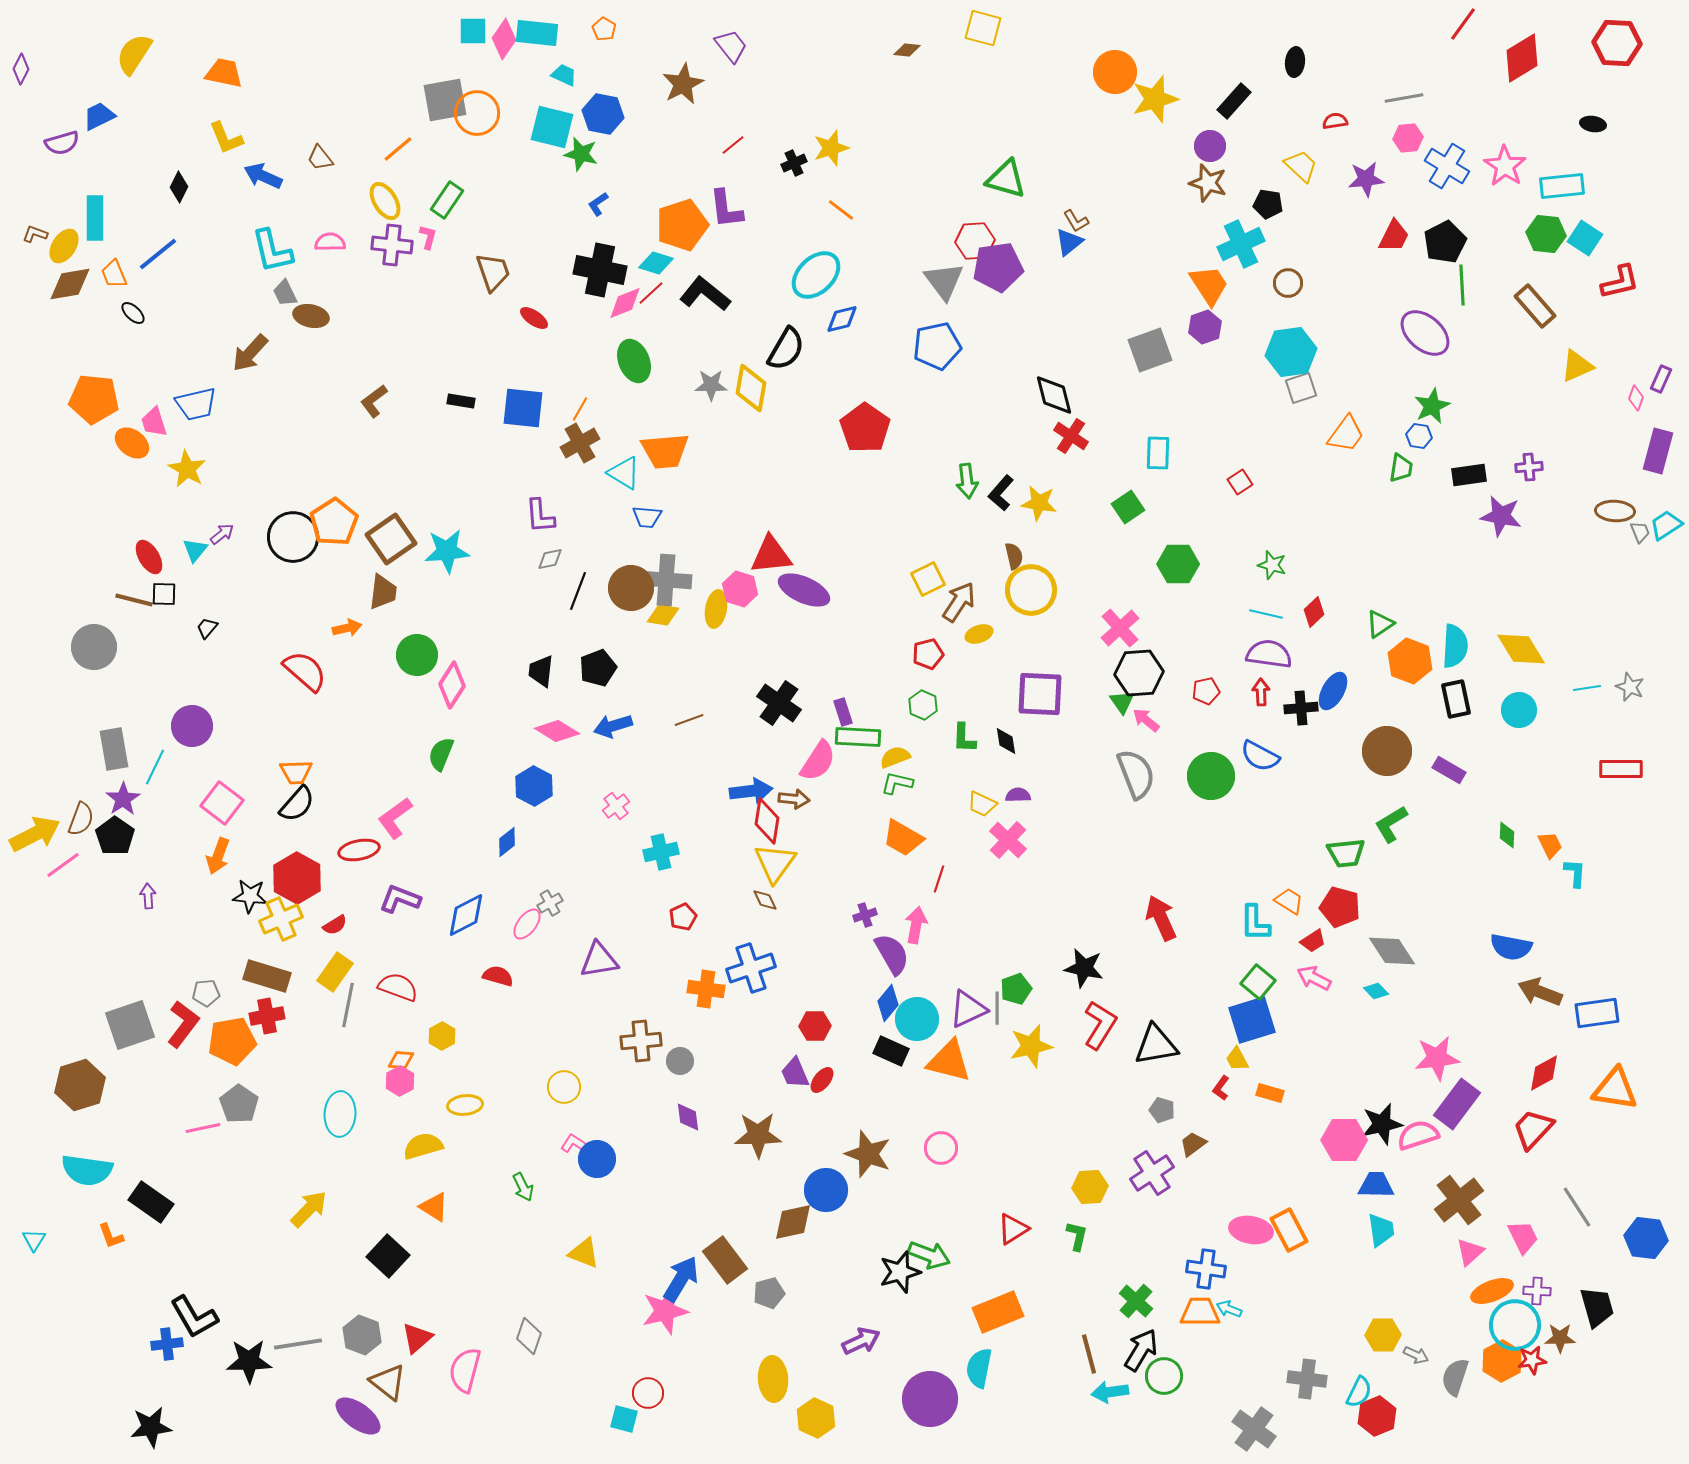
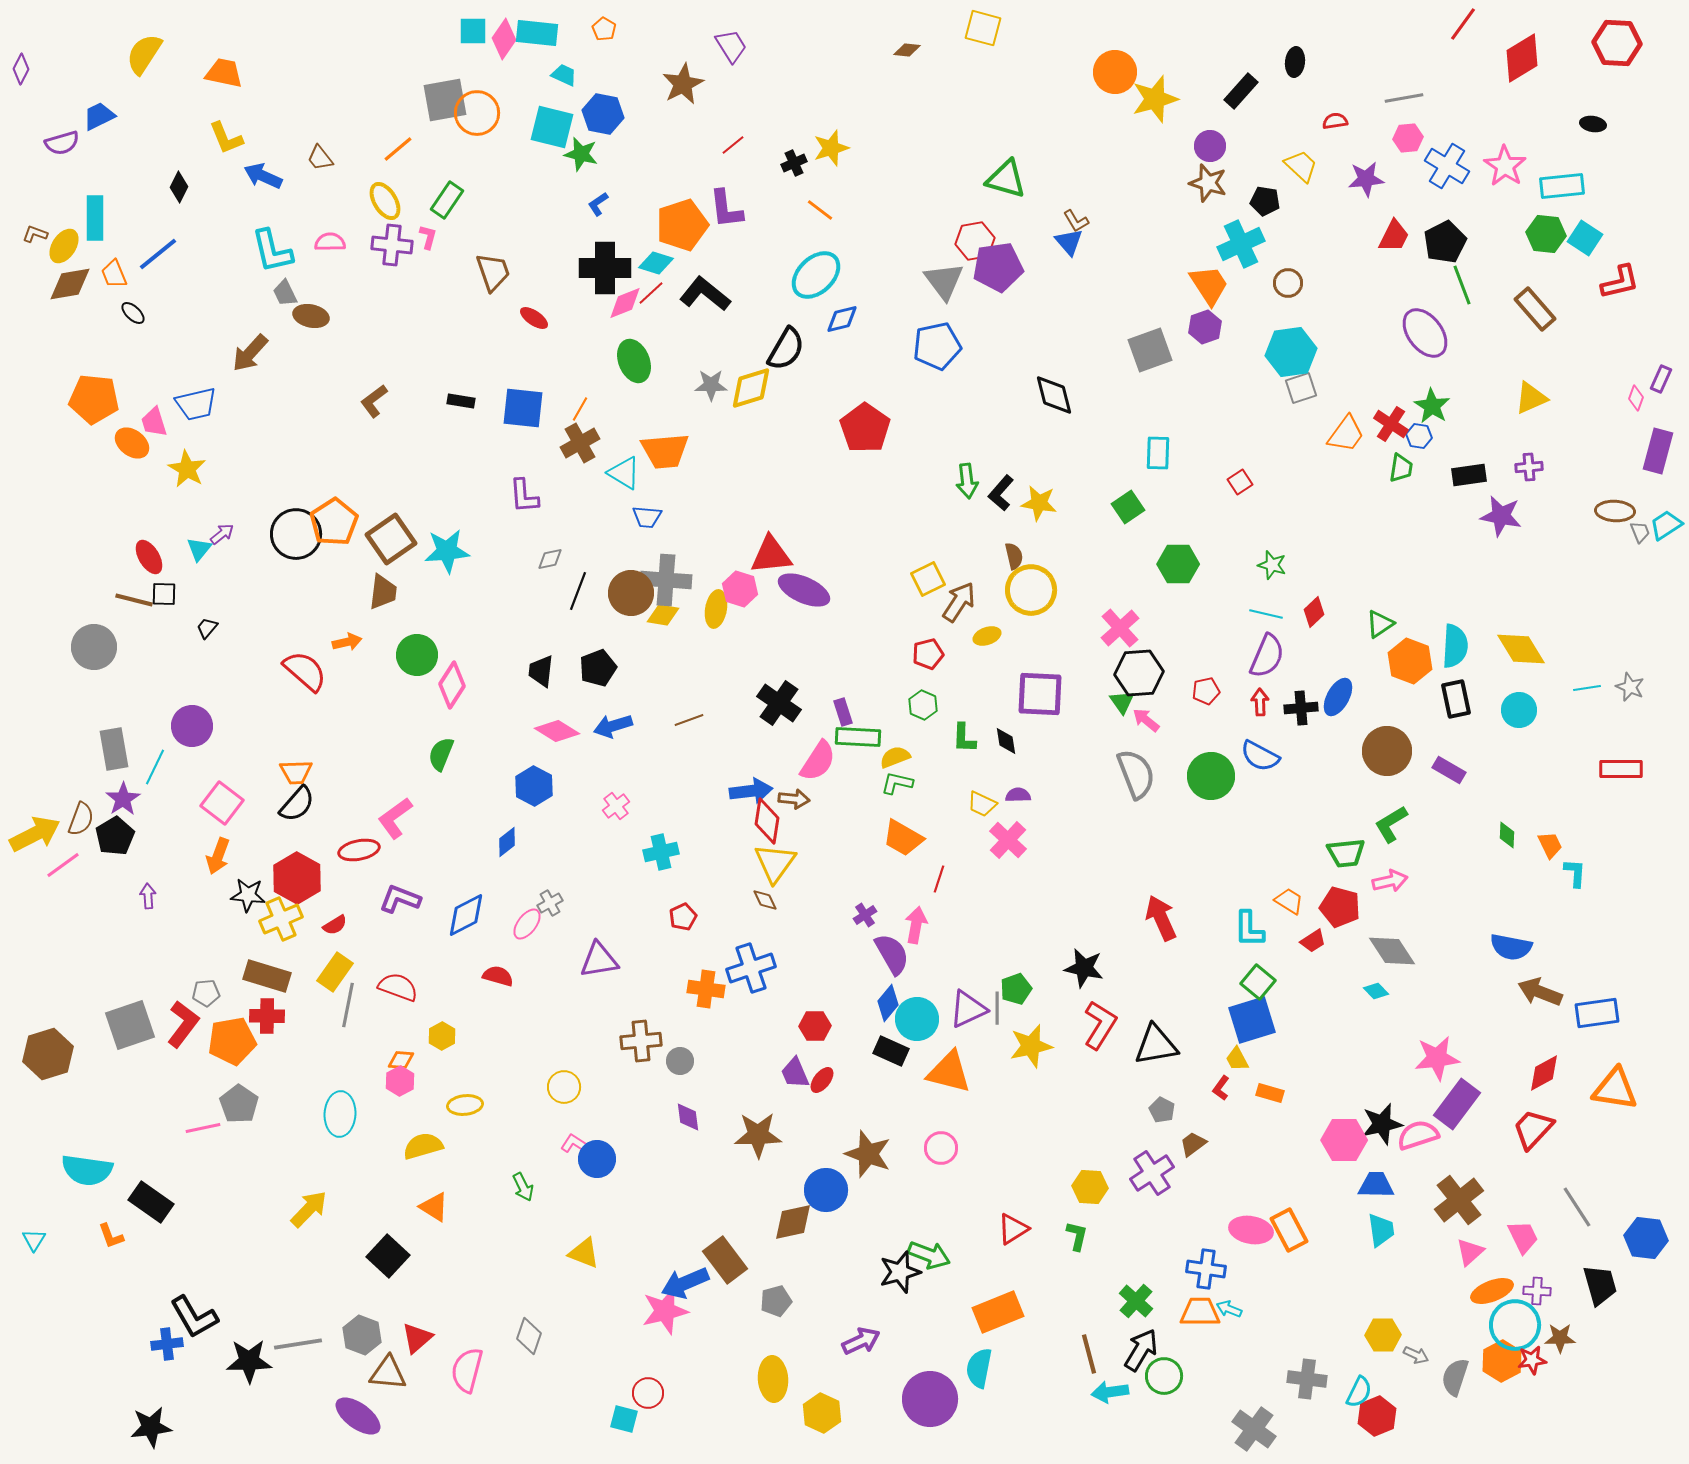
purple trapezoid at (731, 46): rotated 6 degrees clockwise
yellow semicircle at (134, 54): moved 10 px right
black rectangle at (1234, 101): moved 7 px right, 10 px up
black pentagon at (1268, 204): moved 3 px left, 3 px up
orange line at (841, 210): moved 21 px left
red hexagon at (975, 241): rotated 6 degrees counterclockwise
blue triangle at (1069, 242): rotated 32 degrees counterclockwise
black cross at (600, 270): moved 5 px right, 2 px up; rotated 12 degrees counterclockwise
green line at (1462, 285): rotated 18 degrees counterclockwise
brown rectangle at (1535, 306): moved 3 px down
purple ellipse at (1425, 333): rotated 12 degrees clockwise
yellow triangle at (1577, 366): moved 46 px left, 32 px down
yellow diamond at (751, 388): rotated 63 degrees clockwise
green star at (1432, 406): rotated 15 degrees counterclockwise
red cross at (1071, 436): moved 320 px right, 12 px up
purple L-shape at (540, 516): moved 16 px left, 20 px up
black circle at (293, 537): moved 3 px right, 3 px up
cyan triangle at (195, 550): moved 4 px right, 1 px up
brown circle at (631, 588): moved 5 px down
orange arrow at (347, 628): moved 14 px down
yellow ellipse at (979, 634): moved 8 px right, 2 px down
purple semicircle at (1269, 654): moved 2 px left, 2 px down; rotated 105 degrees clockwise
blue ellipse at (1333, 691): moved 5 px right, 6 px down
red arrow at (1261, 692): moved 1 px left, 10 px down
black pentagon at (115, 836): rotated 6 degrees clockwise
black star at (250, 896): moved 2 px left, 1 px up
purple cross at (865, 915): rotated 15 degrees counterclockwise
cyan L-shape at (1255, 923): moved 6 px left, 6 px down
pink arrow at (1314, 978): moved 76 px right, 97 px up; rotated 140 degrees clockwise
red cross at (267, 1016): rotated 12 degrees clockwise
orange triangle at (949, 1061): moved 11 px down
brown hexagon at (80, 1085): moved 32 px left, 31 px up
gray pentagon at (1162, 1110): rotated 10 degrees clockwise
yellow hexagon at (1090, 1187): rotated 8 degrees clockwise
blue arrow at (681, 1279): moved 4 px right, 4 px down; rotated 144 degrees counterclockwise
gray pentagon at (769, 1293): moved 7 px right, 8 px down
black trapezoid at (1597, 1307): moved 3 px right, 22 px up
pink semicircle at (465, 1370): moved 2 px right
brown triangle at (388, 1382): moved 9 px up; rotated 33 degrees counterclockwise
yellow hexagon at (816, 1418): moved 6 px right, 5 px up
